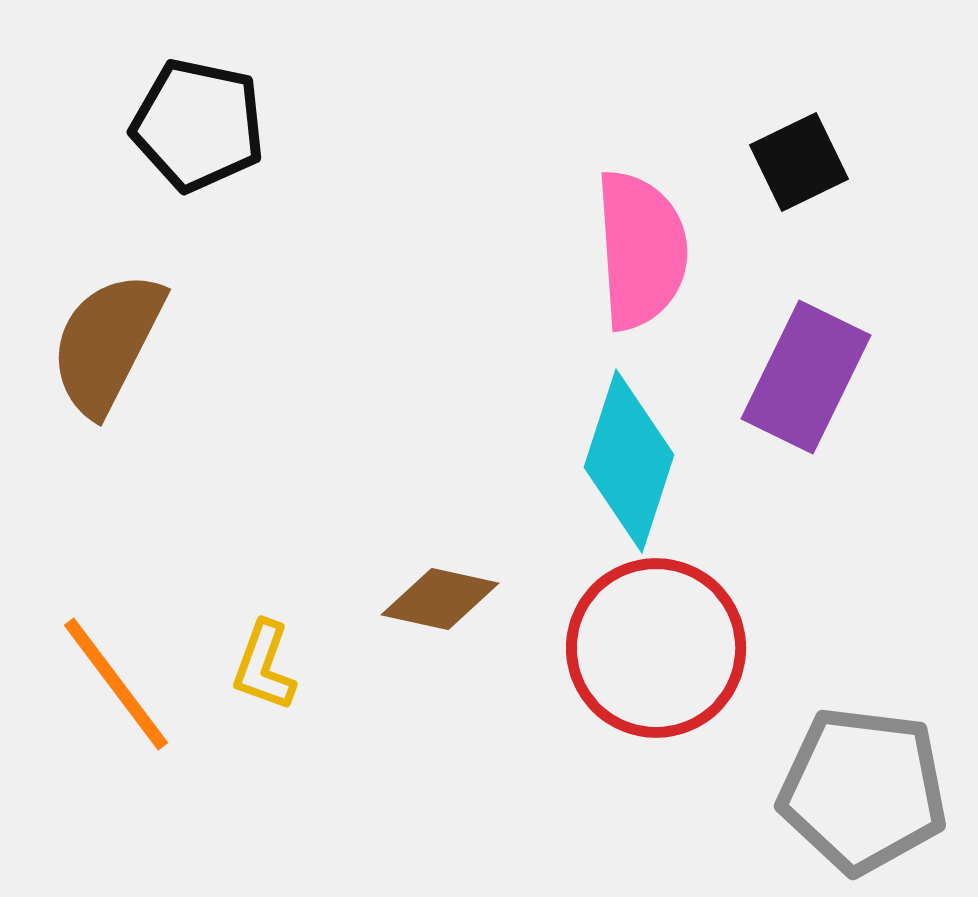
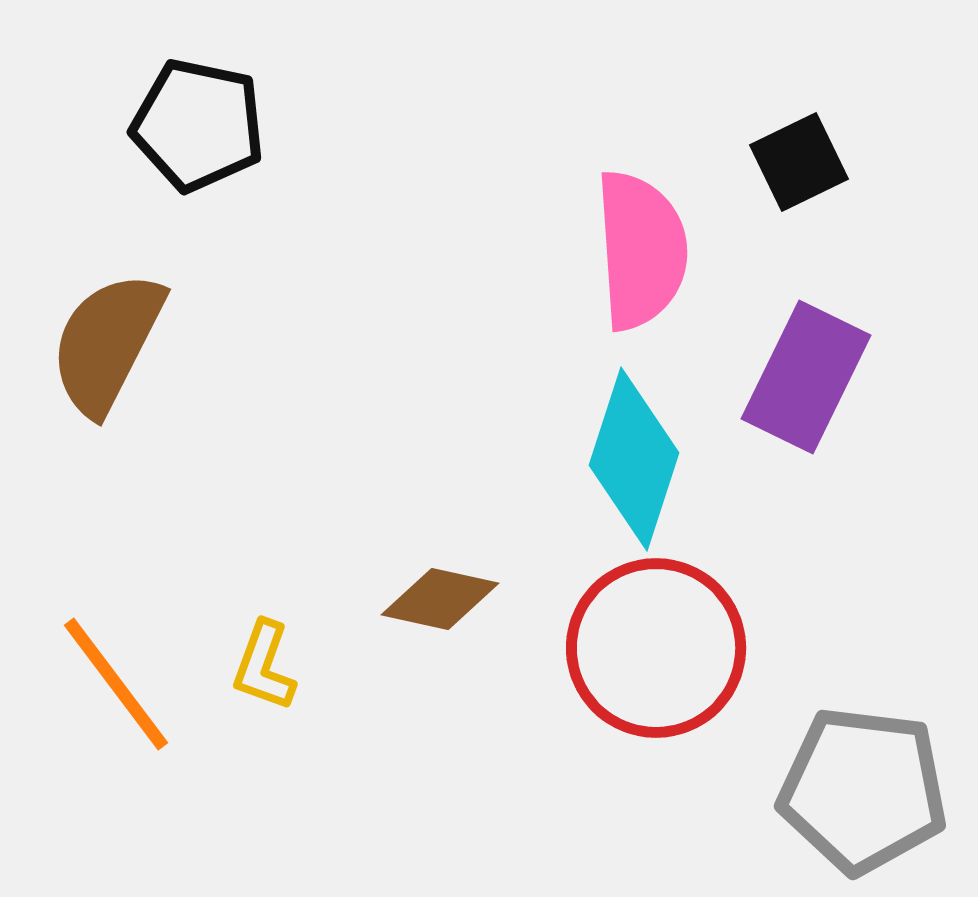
cyan diamond: moved 5 px right, 2 px up
